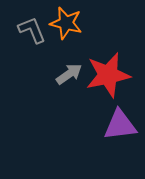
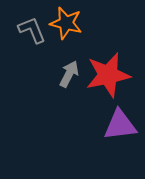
gray arrow: rotated 28 degrees counterclockwise
